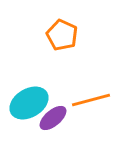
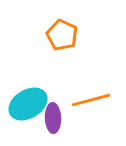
cyan ellipse: moved 1 px left, 1 px down
purple ellipse: rotated 52 degrees counterclockwise
